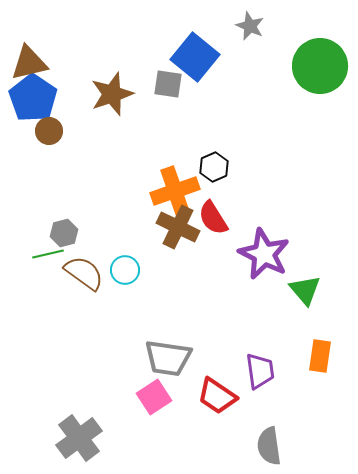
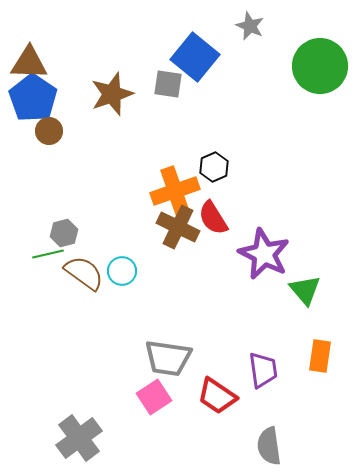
brown triangle: rotated 15 degrees clockwise
cyan circle: moved 3 px left, 1 px down
purple trapezoid: moved 3 px right, 1 px up
